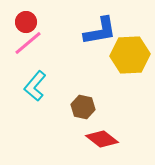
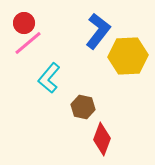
red circle: moved 2 px left, 1 px down
blue L-shape: moved 2 px left; rotated 42 degrees counterclockwise
yellow hexagon: moved 2 px left, 1 px down
cyan L-shape: moved 14 px right, 8 px up
red diamond: rotated 72 degrees clockwise
